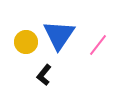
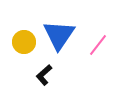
yellow circle: moved 2 px left
black L-shape: rotated 10 degrees clockwise
